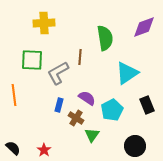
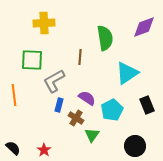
gray L-shape: moved 4 px left, 8 px down
